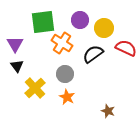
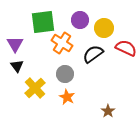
brown star: rotated 16 degrees clockwise
